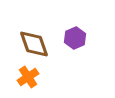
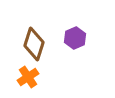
brown diamond: rotated 36 degrees clockwise
